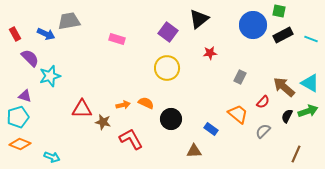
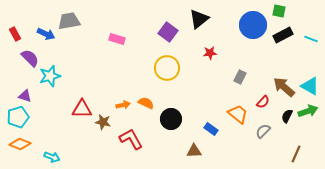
cyan triangle: moved 3 px down
